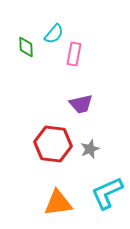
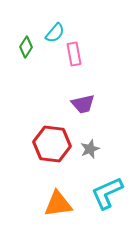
cyan semicircle: moved 1 px right, 1 px up
green diamond: rotated 35 degrees clockwise
pink rectangle: rotated 20 degrees counterclockwise
purple trapezoid: moved 2 px right
red hexagon: moved 1 px left
orange triangle: moved 1 px down
